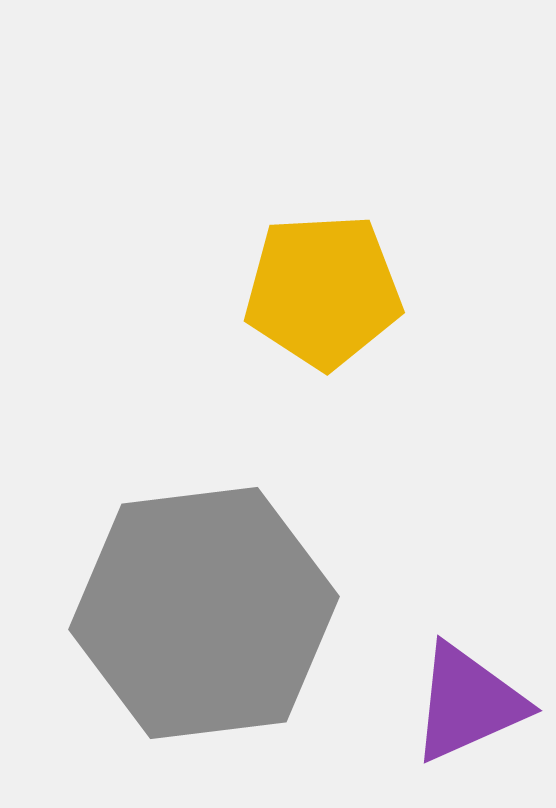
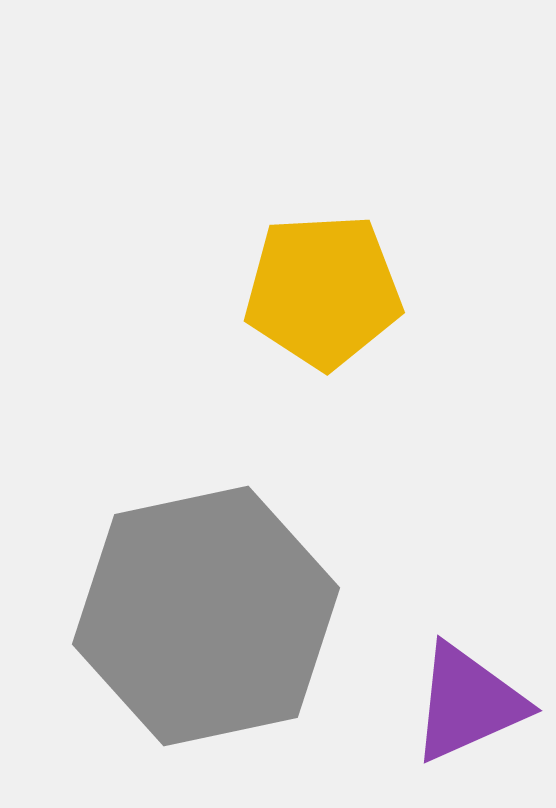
gray hexagon: moved 2 px right, 3 px down; rotated 5 degrees counterclockwise
